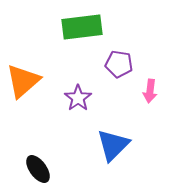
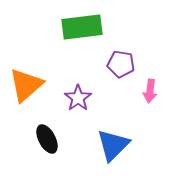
purple pentagon: moved 2 px right
orange triangle: moved 3 px right, 4 px down
black ellipse: moved 9 px right, 30 px up; rotated 8 degrees clockwise
